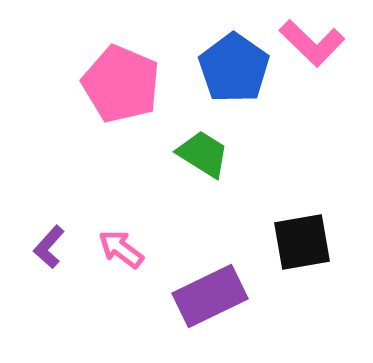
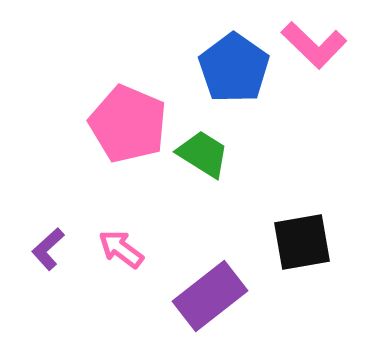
pink L-shape: moved 2 px right, 2 px down
pink pentagon: moved 7 px right, 40 px down
purple L-shape: moved 1 px left, 2 px down; rotated 6 degrees clockwise
purple rectangle: rotated 12 degrees counterclockwise
